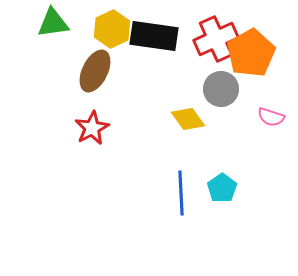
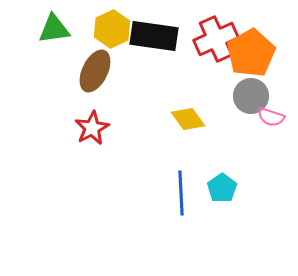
green triangle: moved 1 px right, 6 px down
gray circle: moved 30 px right, 7 px down
